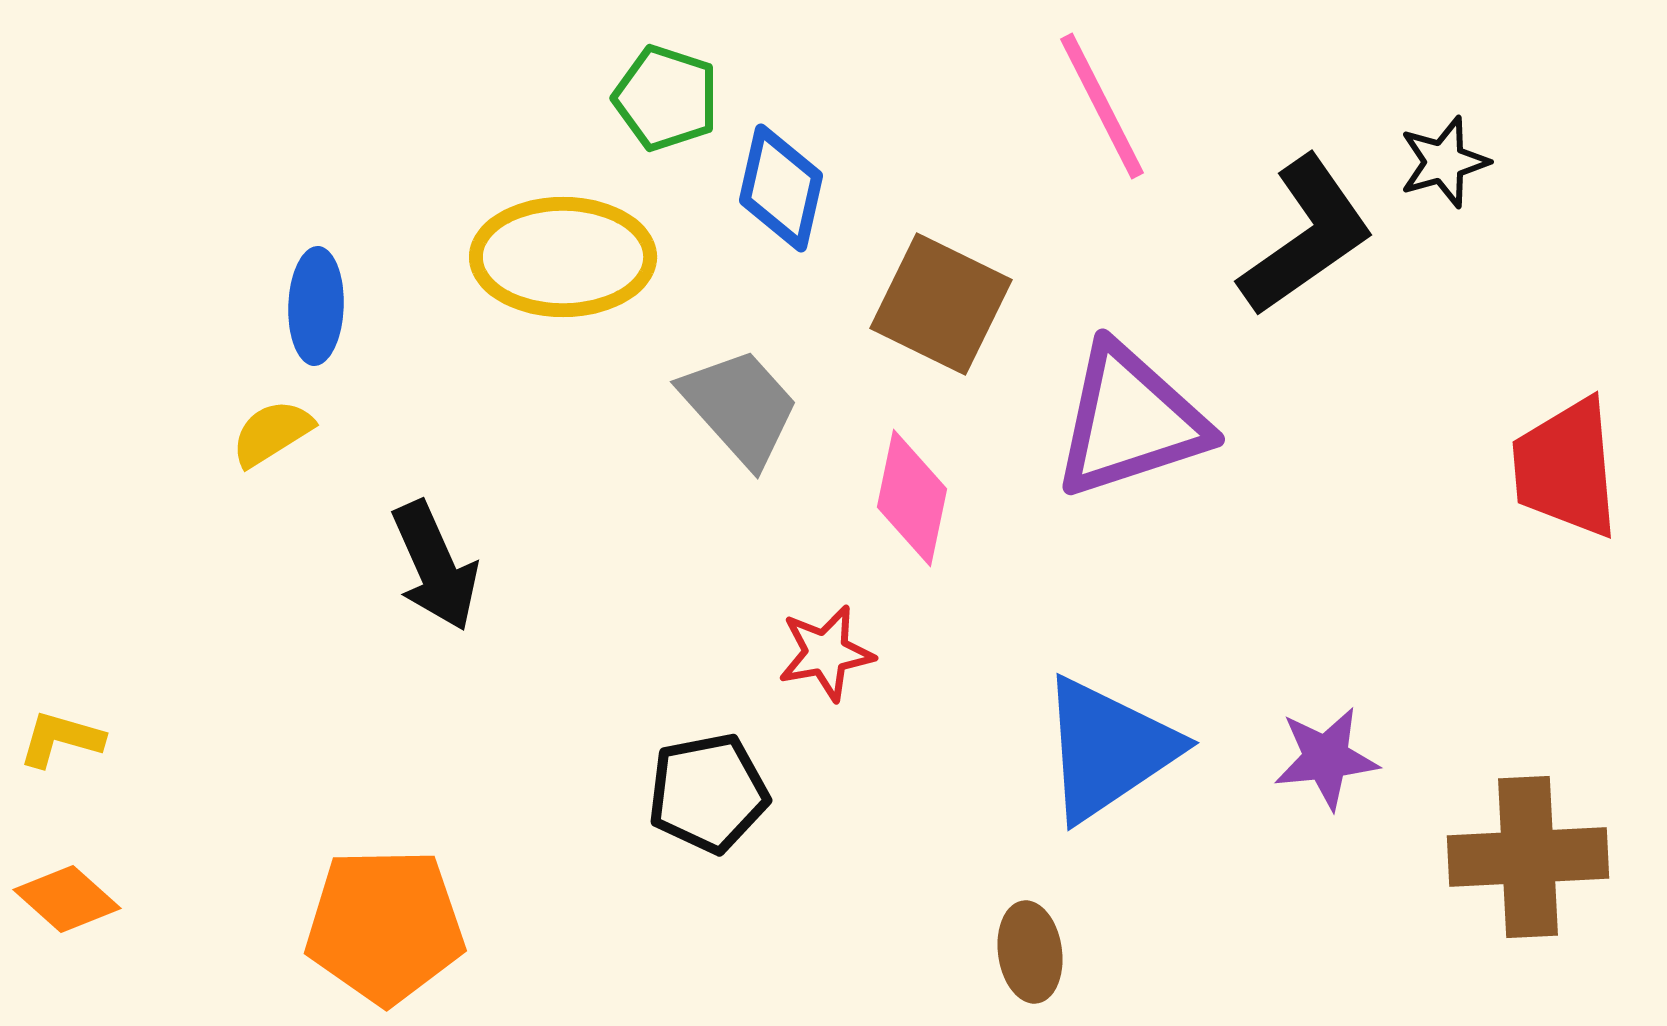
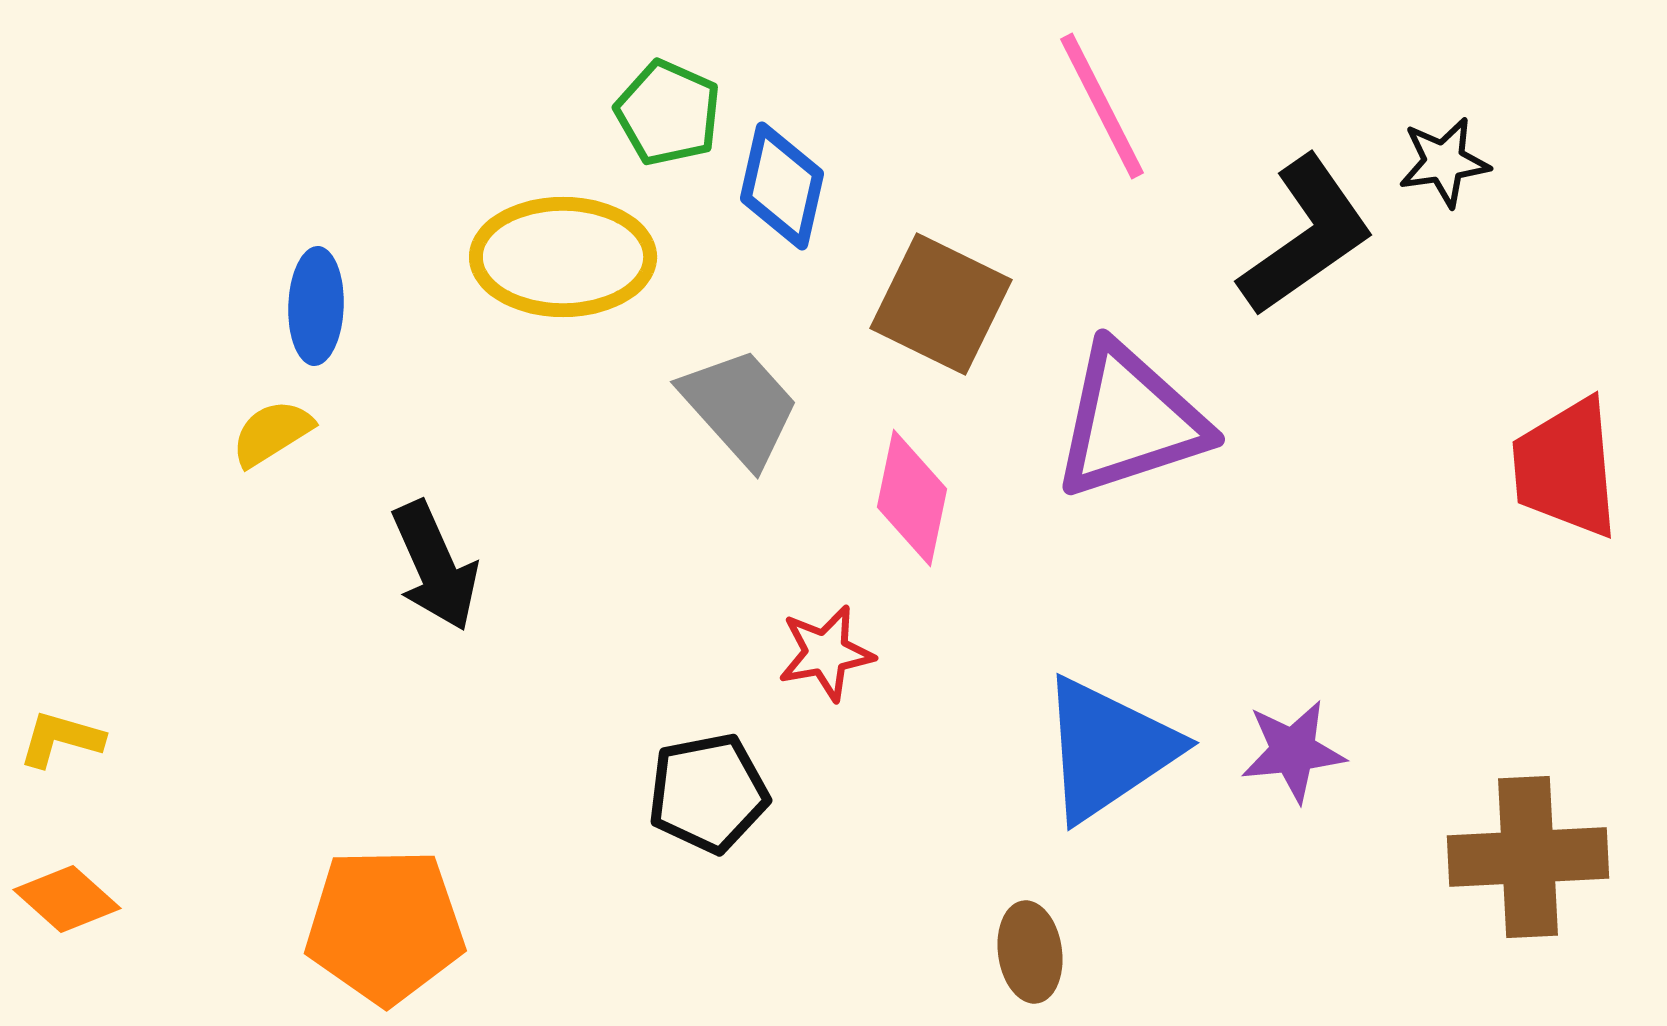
green pentagon: moved 2 px right, 15 px down; rotated 6 degrees clockwise
black star: rotated 8 degrees clockwise
blue diamond: moved 1 px right, 2 px up
purple star: moved 33 px left, 7 px up
